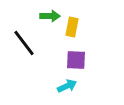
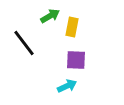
green arrow: rotated 30 degrees counterclockwise
